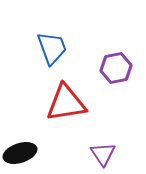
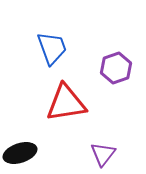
purple hexagon: rotated 8 degrees counterclockwise
purple triangle: rotated 12 degrees clockwise
